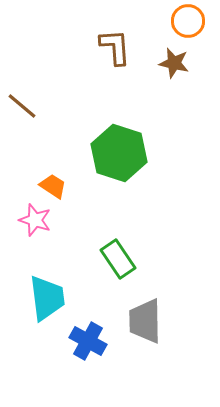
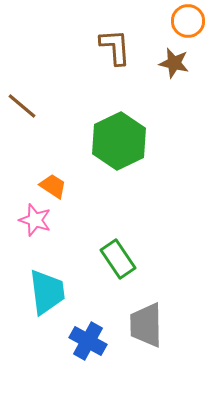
green hexagon: moved 12 px up; rotated 16 degrees clockwise
cyan trapezoid: moved 6 px up
gray trapezoid: moved 1 px right, 4 px down
